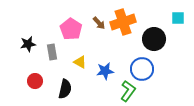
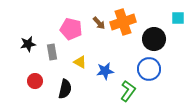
pink pentagon: rotated 20 degrees counterclockwise
blue circle: moved 7 px right
